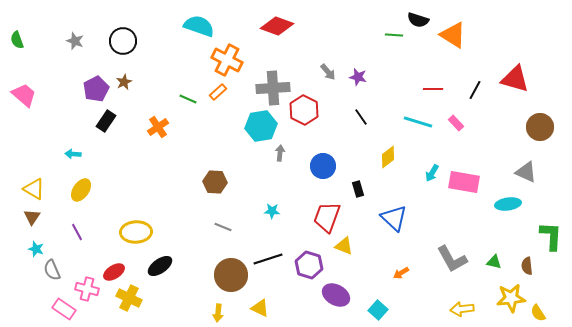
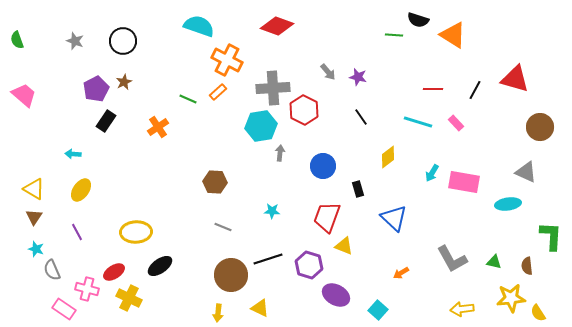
brown triangle at (32, 217): moved 2 px right
